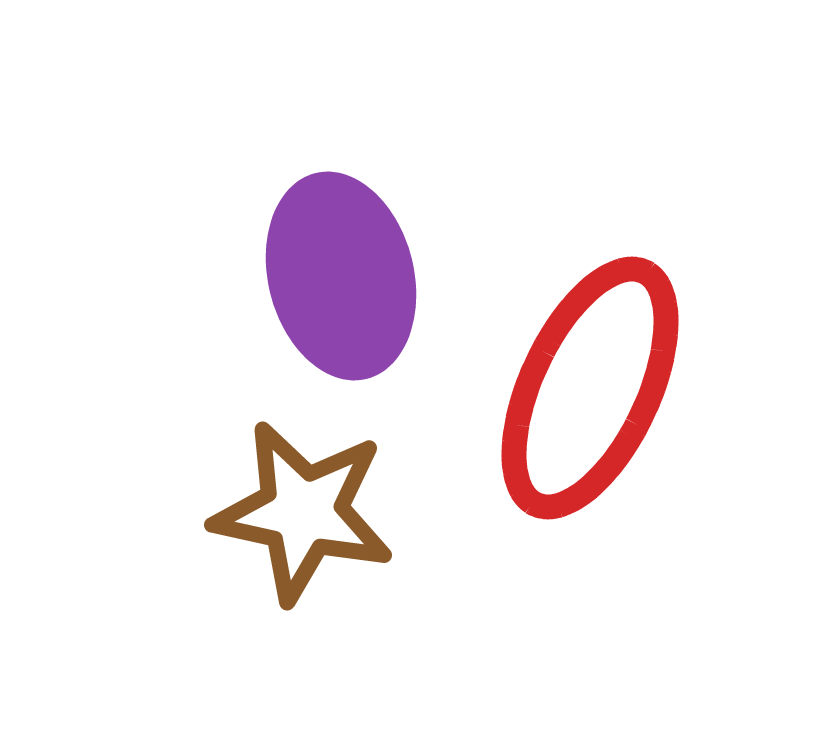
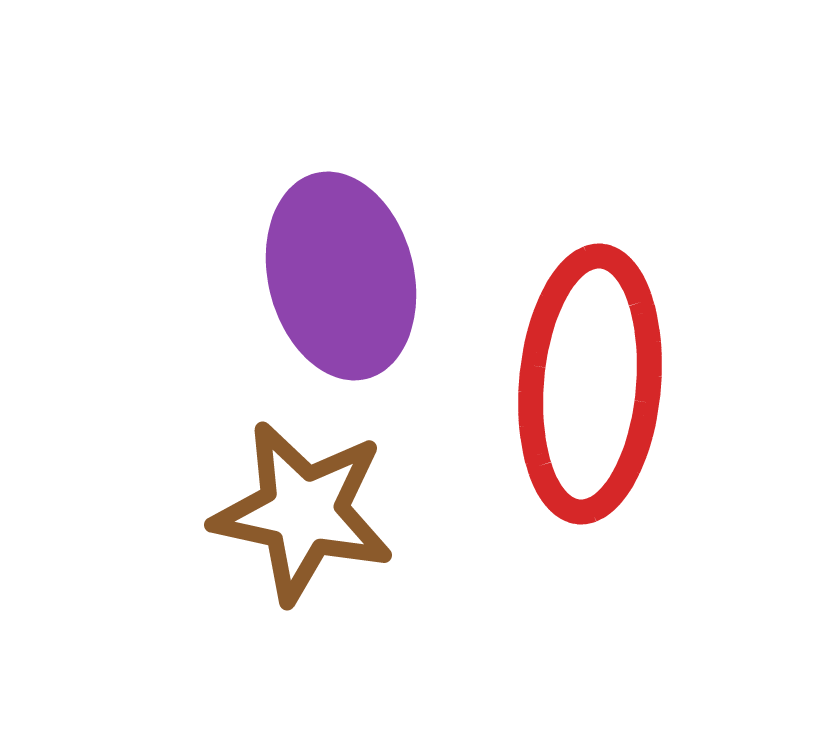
red ellipse: moved 4 px up; rotated 20 degrees counterclockwise
